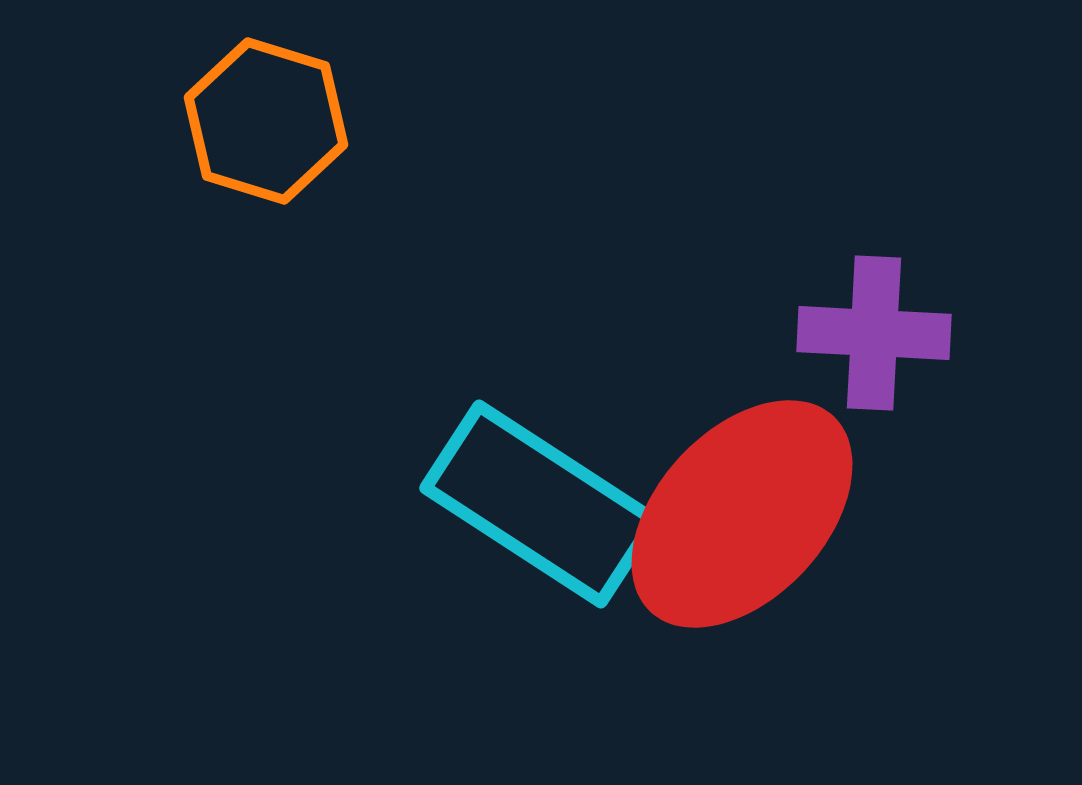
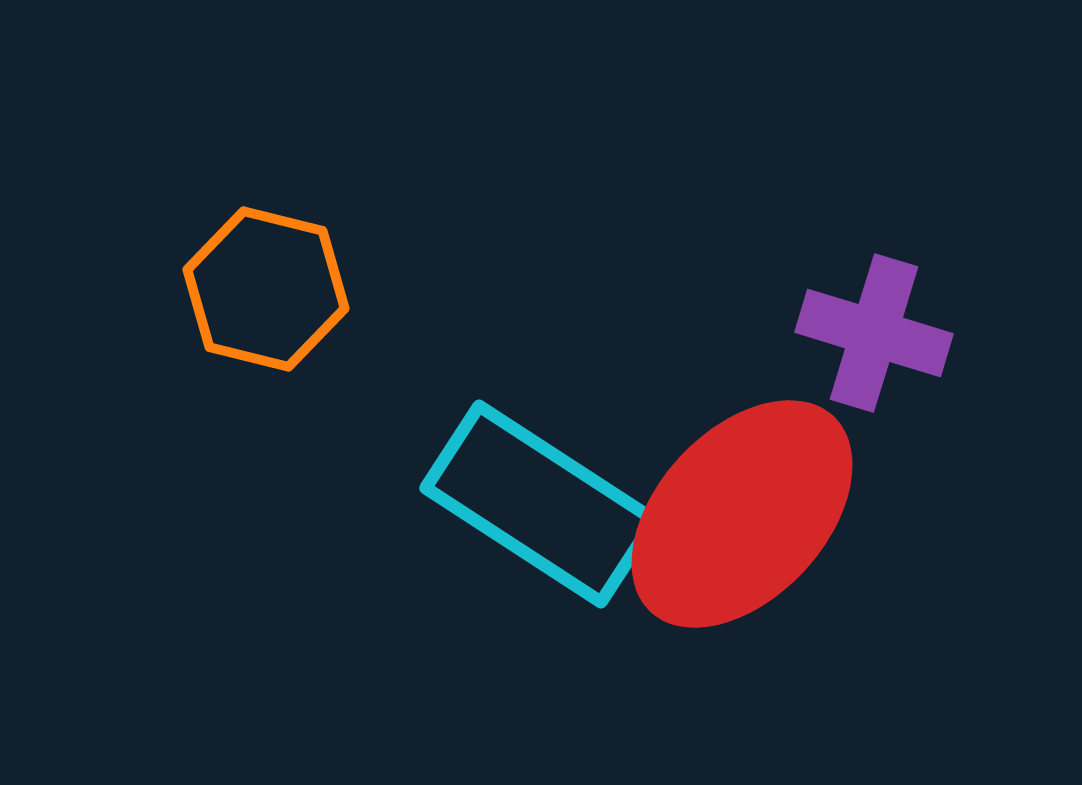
orange hexagon: moved 168 px down; rotated 3 degrees counterclockwise
purple cross: rotated 14 degrees clockwise
